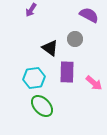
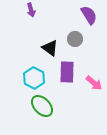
purple arrow: rotated 48 degrees counterclockwise
purple semicircle: rotated 30 degrees clockwise
cyan hexagon: rotated 25 degrees counterclockwise
